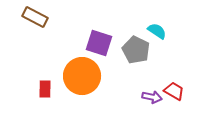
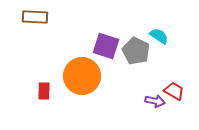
brown rectangle: rotated 25 degrees counterclockwise
cyan semicircle: moved 2 px right, 5 px down
purple square: moved 7 px right, 3 px down
gray pentagon: moved 1 px down
red rectangle: moved 1 px left, 2 px down
purple arrow: moved 3 px right, 4 px down
